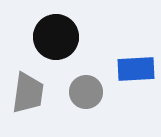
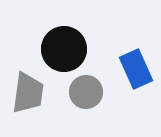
black circle: moved 8 px right, 12 px down
blue rectangle: rotated 69 degrees clockwise
